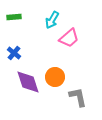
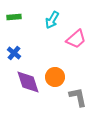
pink trapezoid: moved 7 px right, 1 px down
